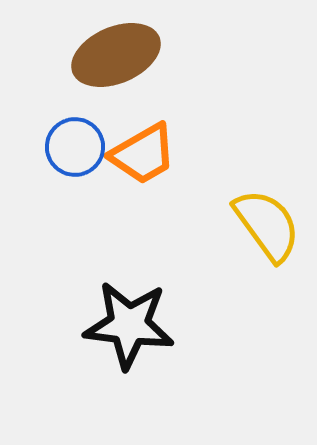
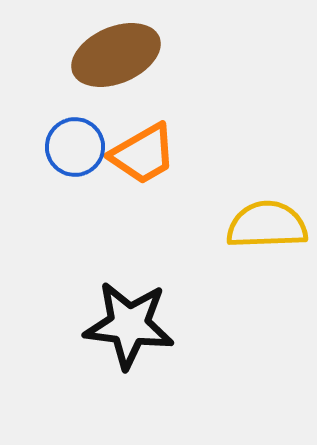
yellow semicircle: rotated 56 degrees counterclockwise
